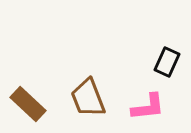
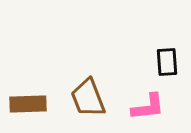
black rectangle: rotated 28 degrees counterclockwise
brown rectangle: rotated 45 degrees counterclockwise
